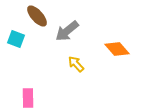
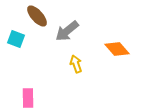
yellow arrow: rotated 24 degrees clockwise
